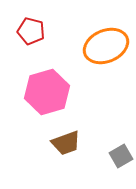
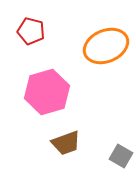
gray square: rotated 30 degrees counterclockwise
